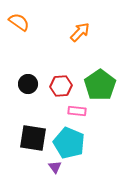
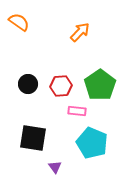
cyan pentagon: moved 23 px right
